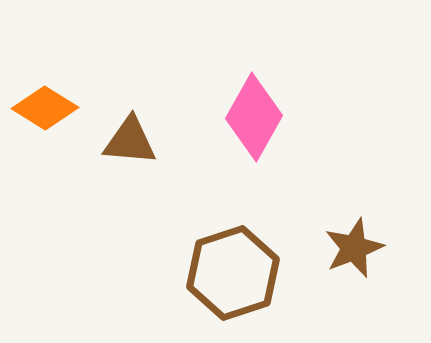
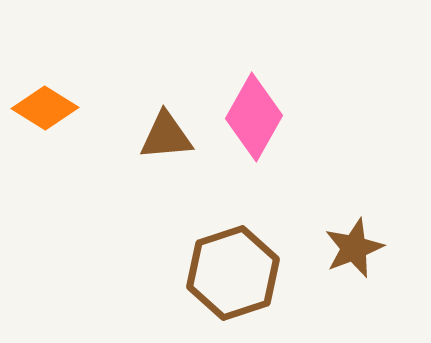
brown triangle: moved 36 px right, 5 px up; rotated 10 degrees counterclockwise
